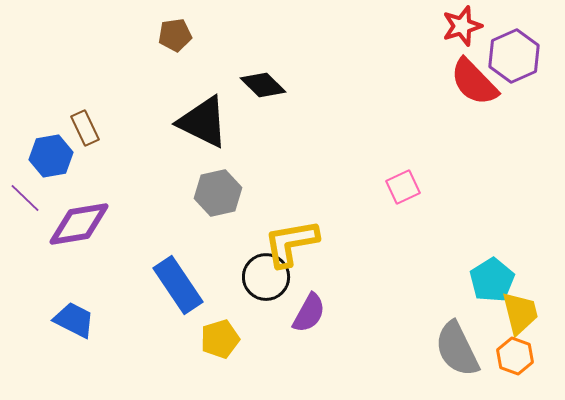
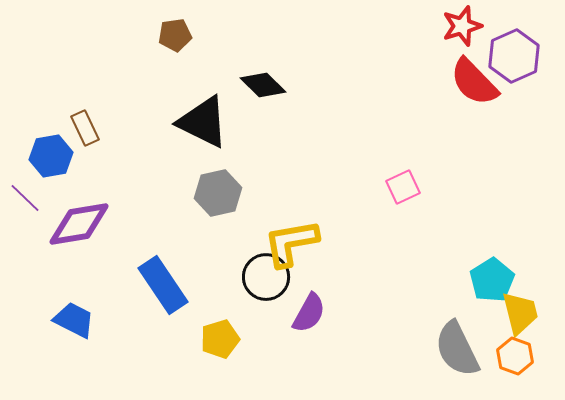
blue rectangle: moved 15 px left
